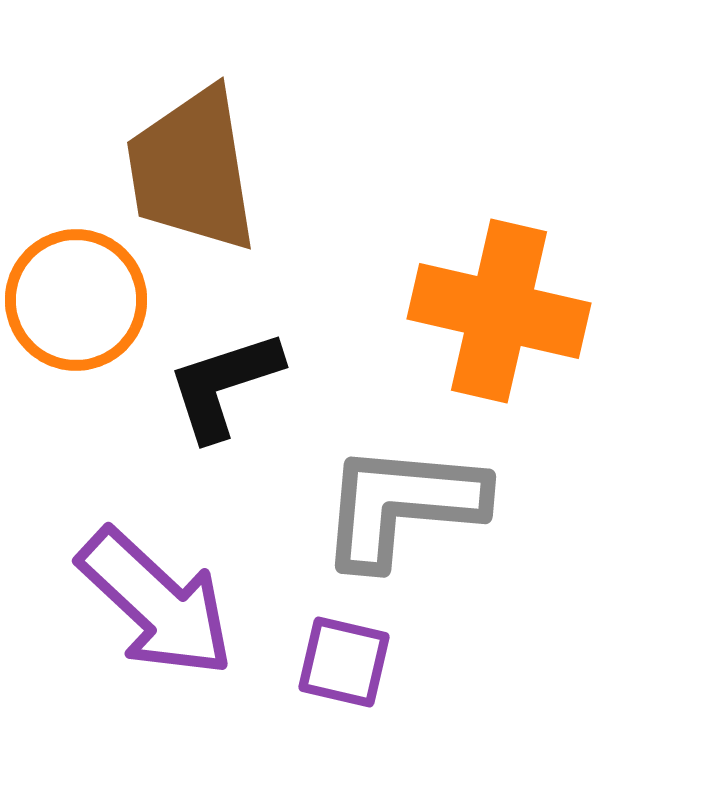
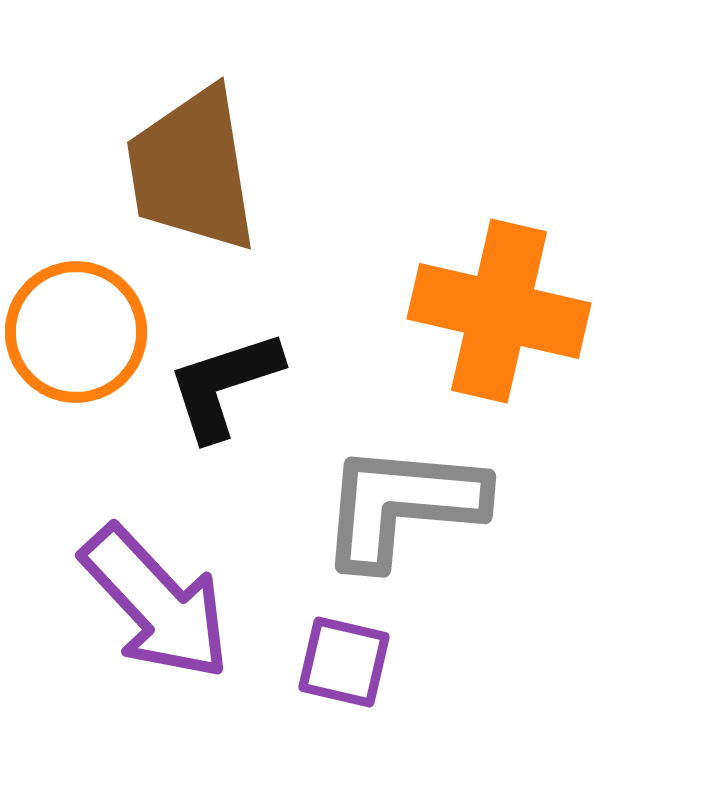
orange circle: moved 32 px down
purple arrow: rotated 4 degrees clockwise
